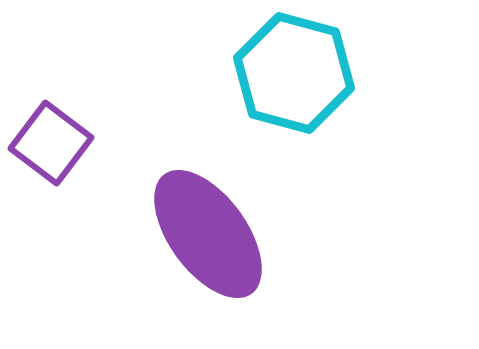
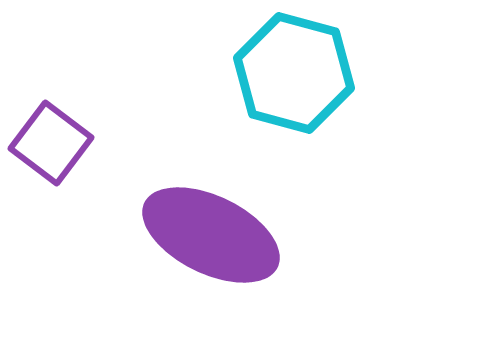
purple ellipse: moved 3 px right, 1 px down; rotated 28 degrees counterclockwise
